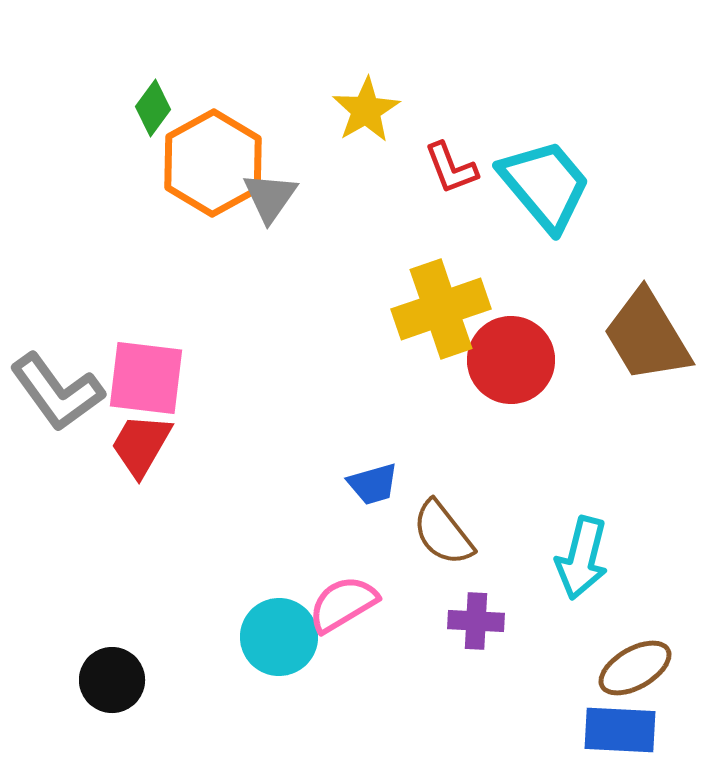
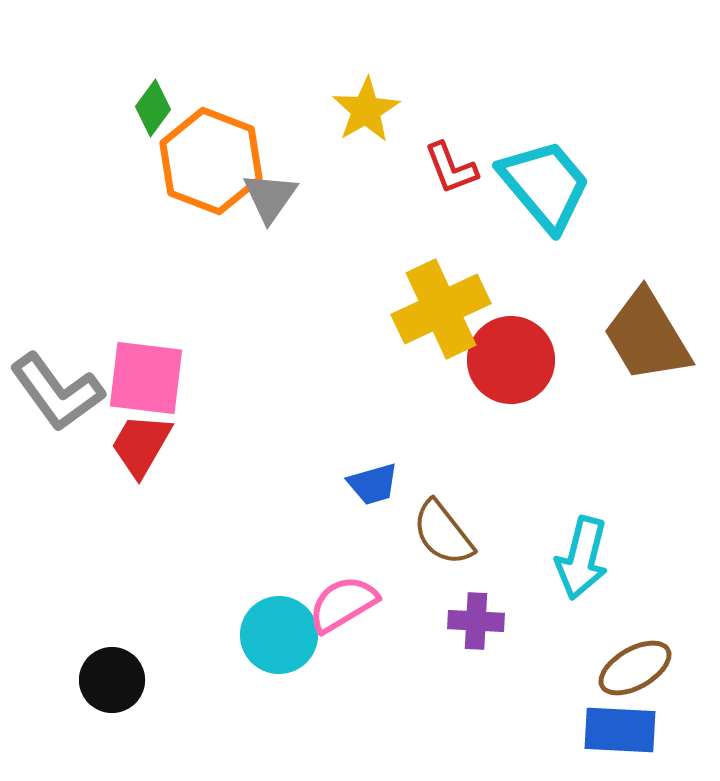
orange hexagon: moved 2 px left, 2 px up; rotated 10 degrees counterclockwise
yellow cross: rotated 6 degrees counterclockwise
cyan circle: moved 2 px up
